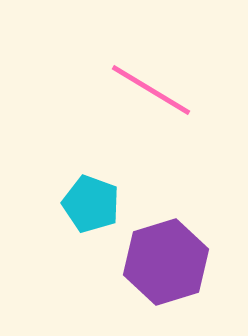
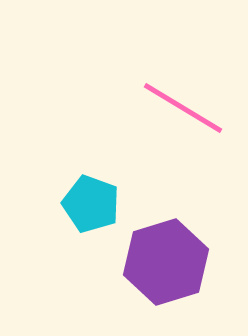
pink line: moved 32 px right, 18 px down
